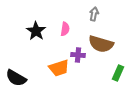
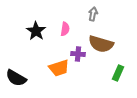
gray arrow: moved 1 px left
purple cross: moved 1 px up
